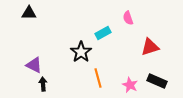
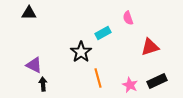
black rectangle: rotated 48 degrees counterclockwise
